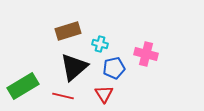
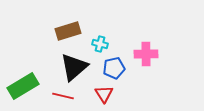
pink cross: rotated 15 degrees counterclockwise
